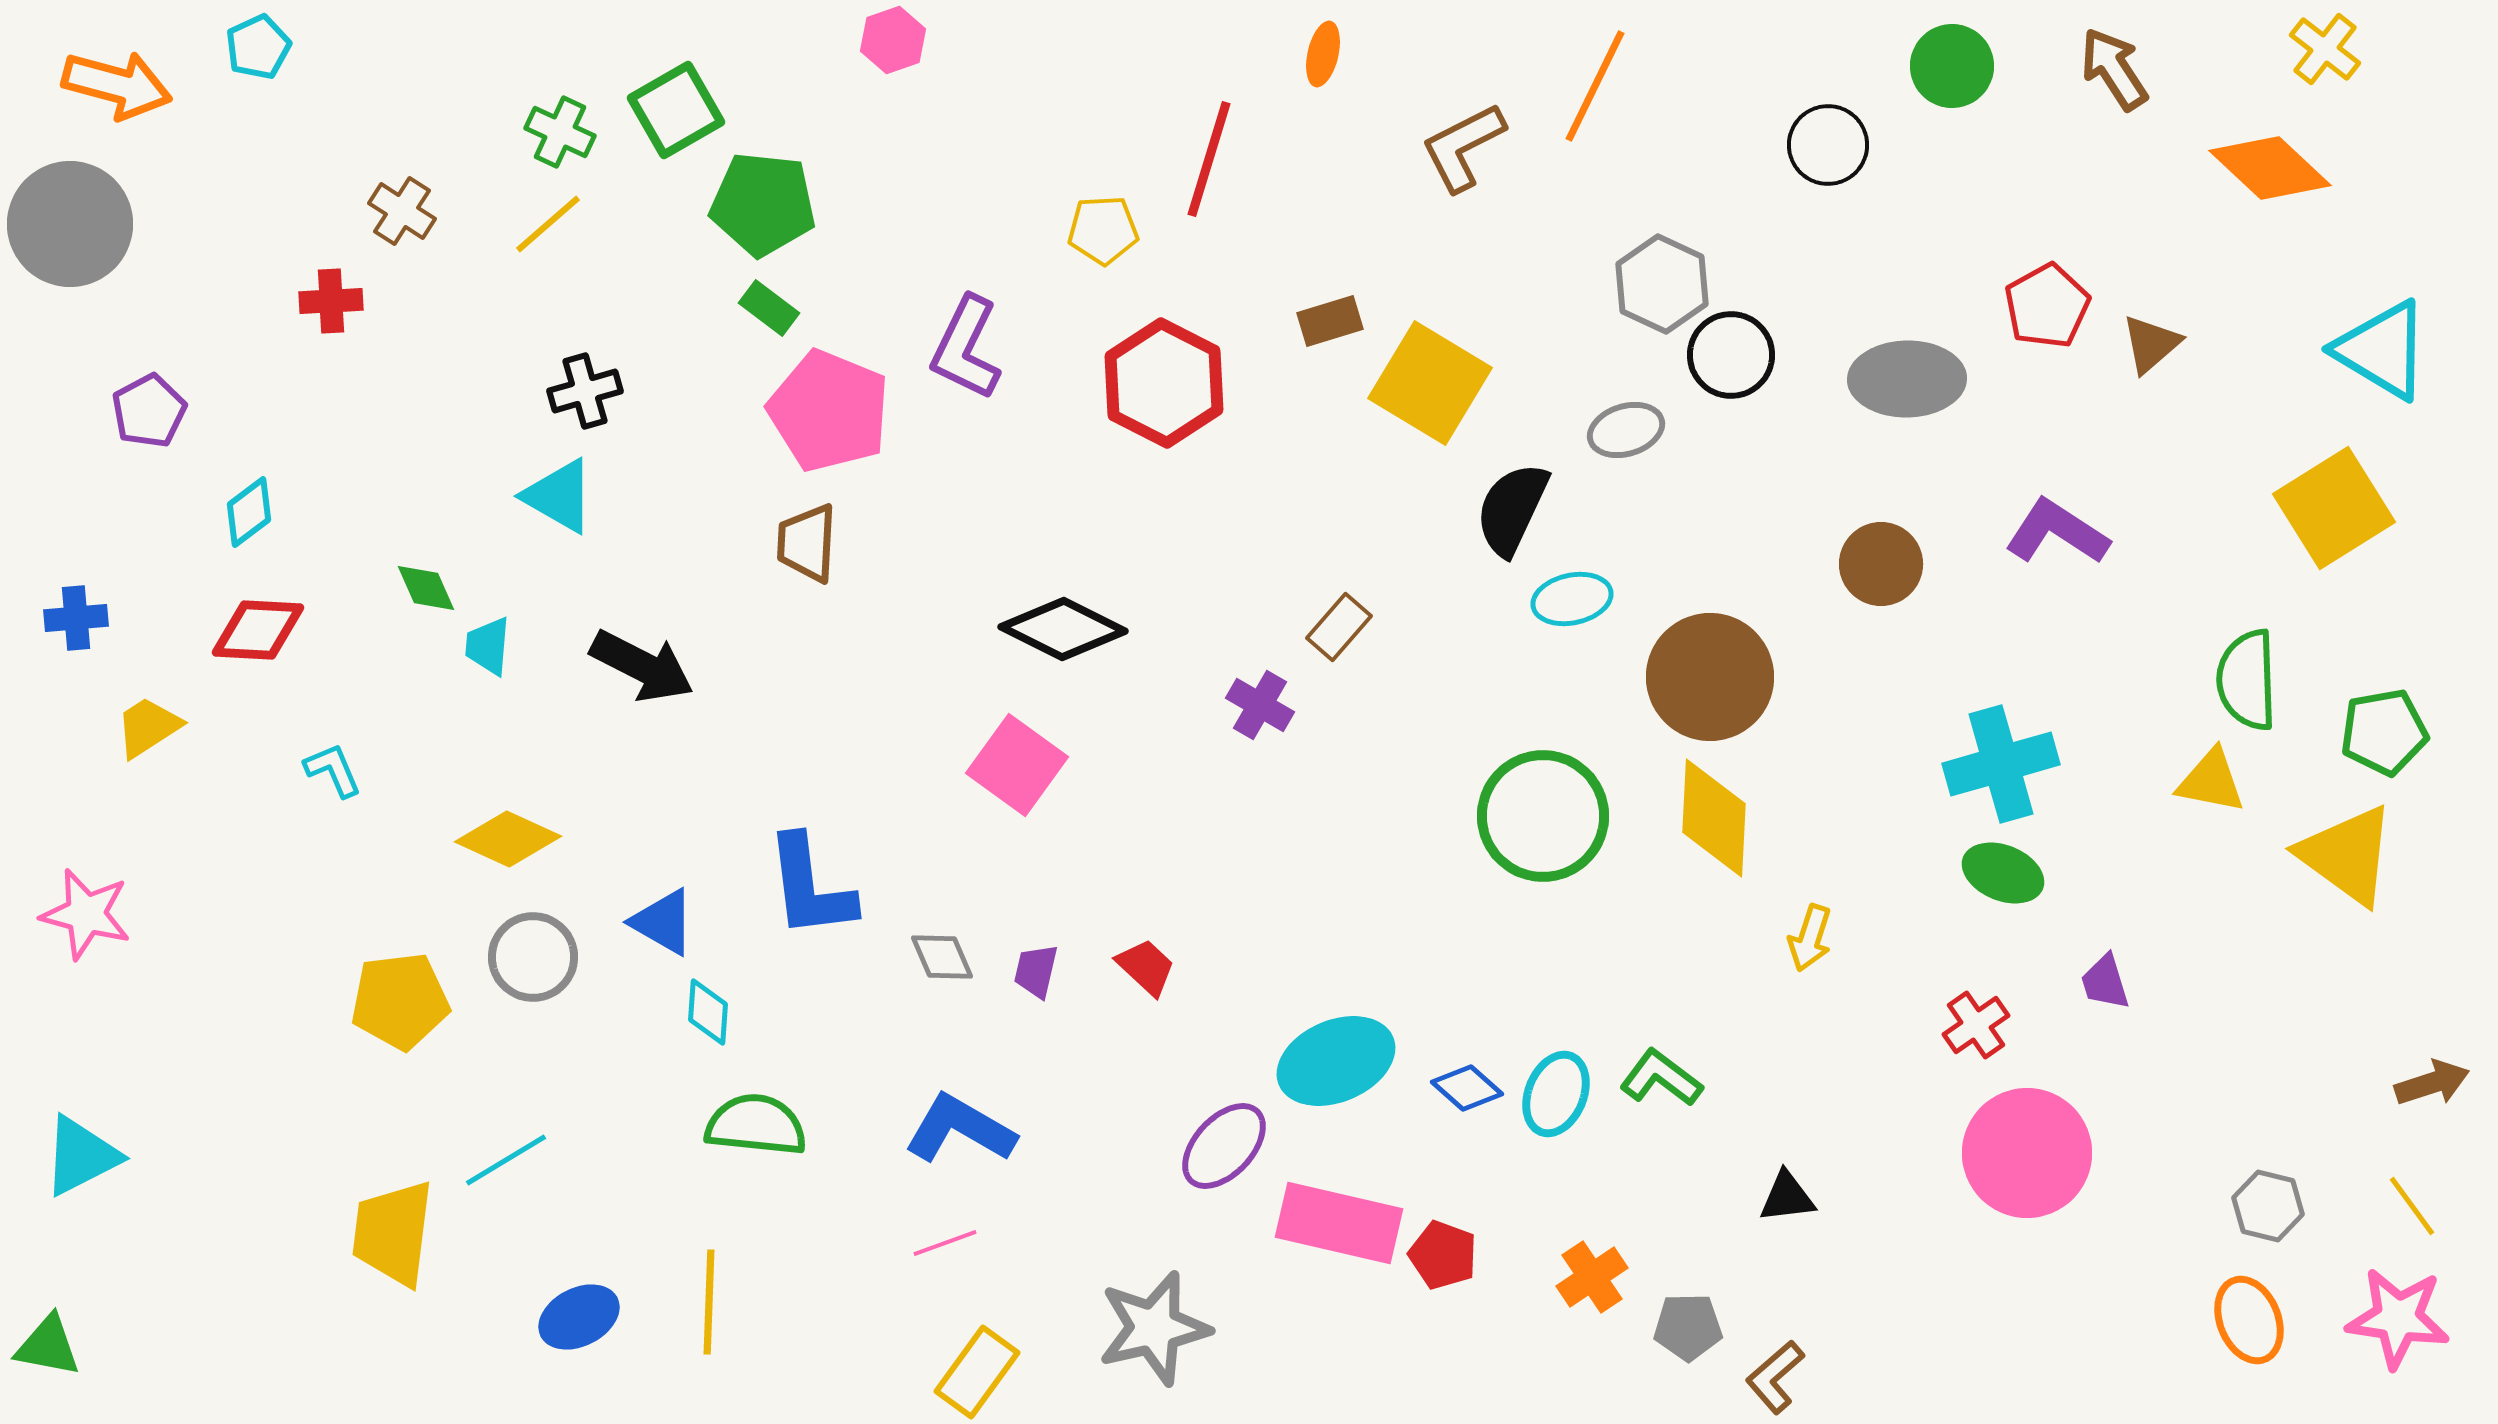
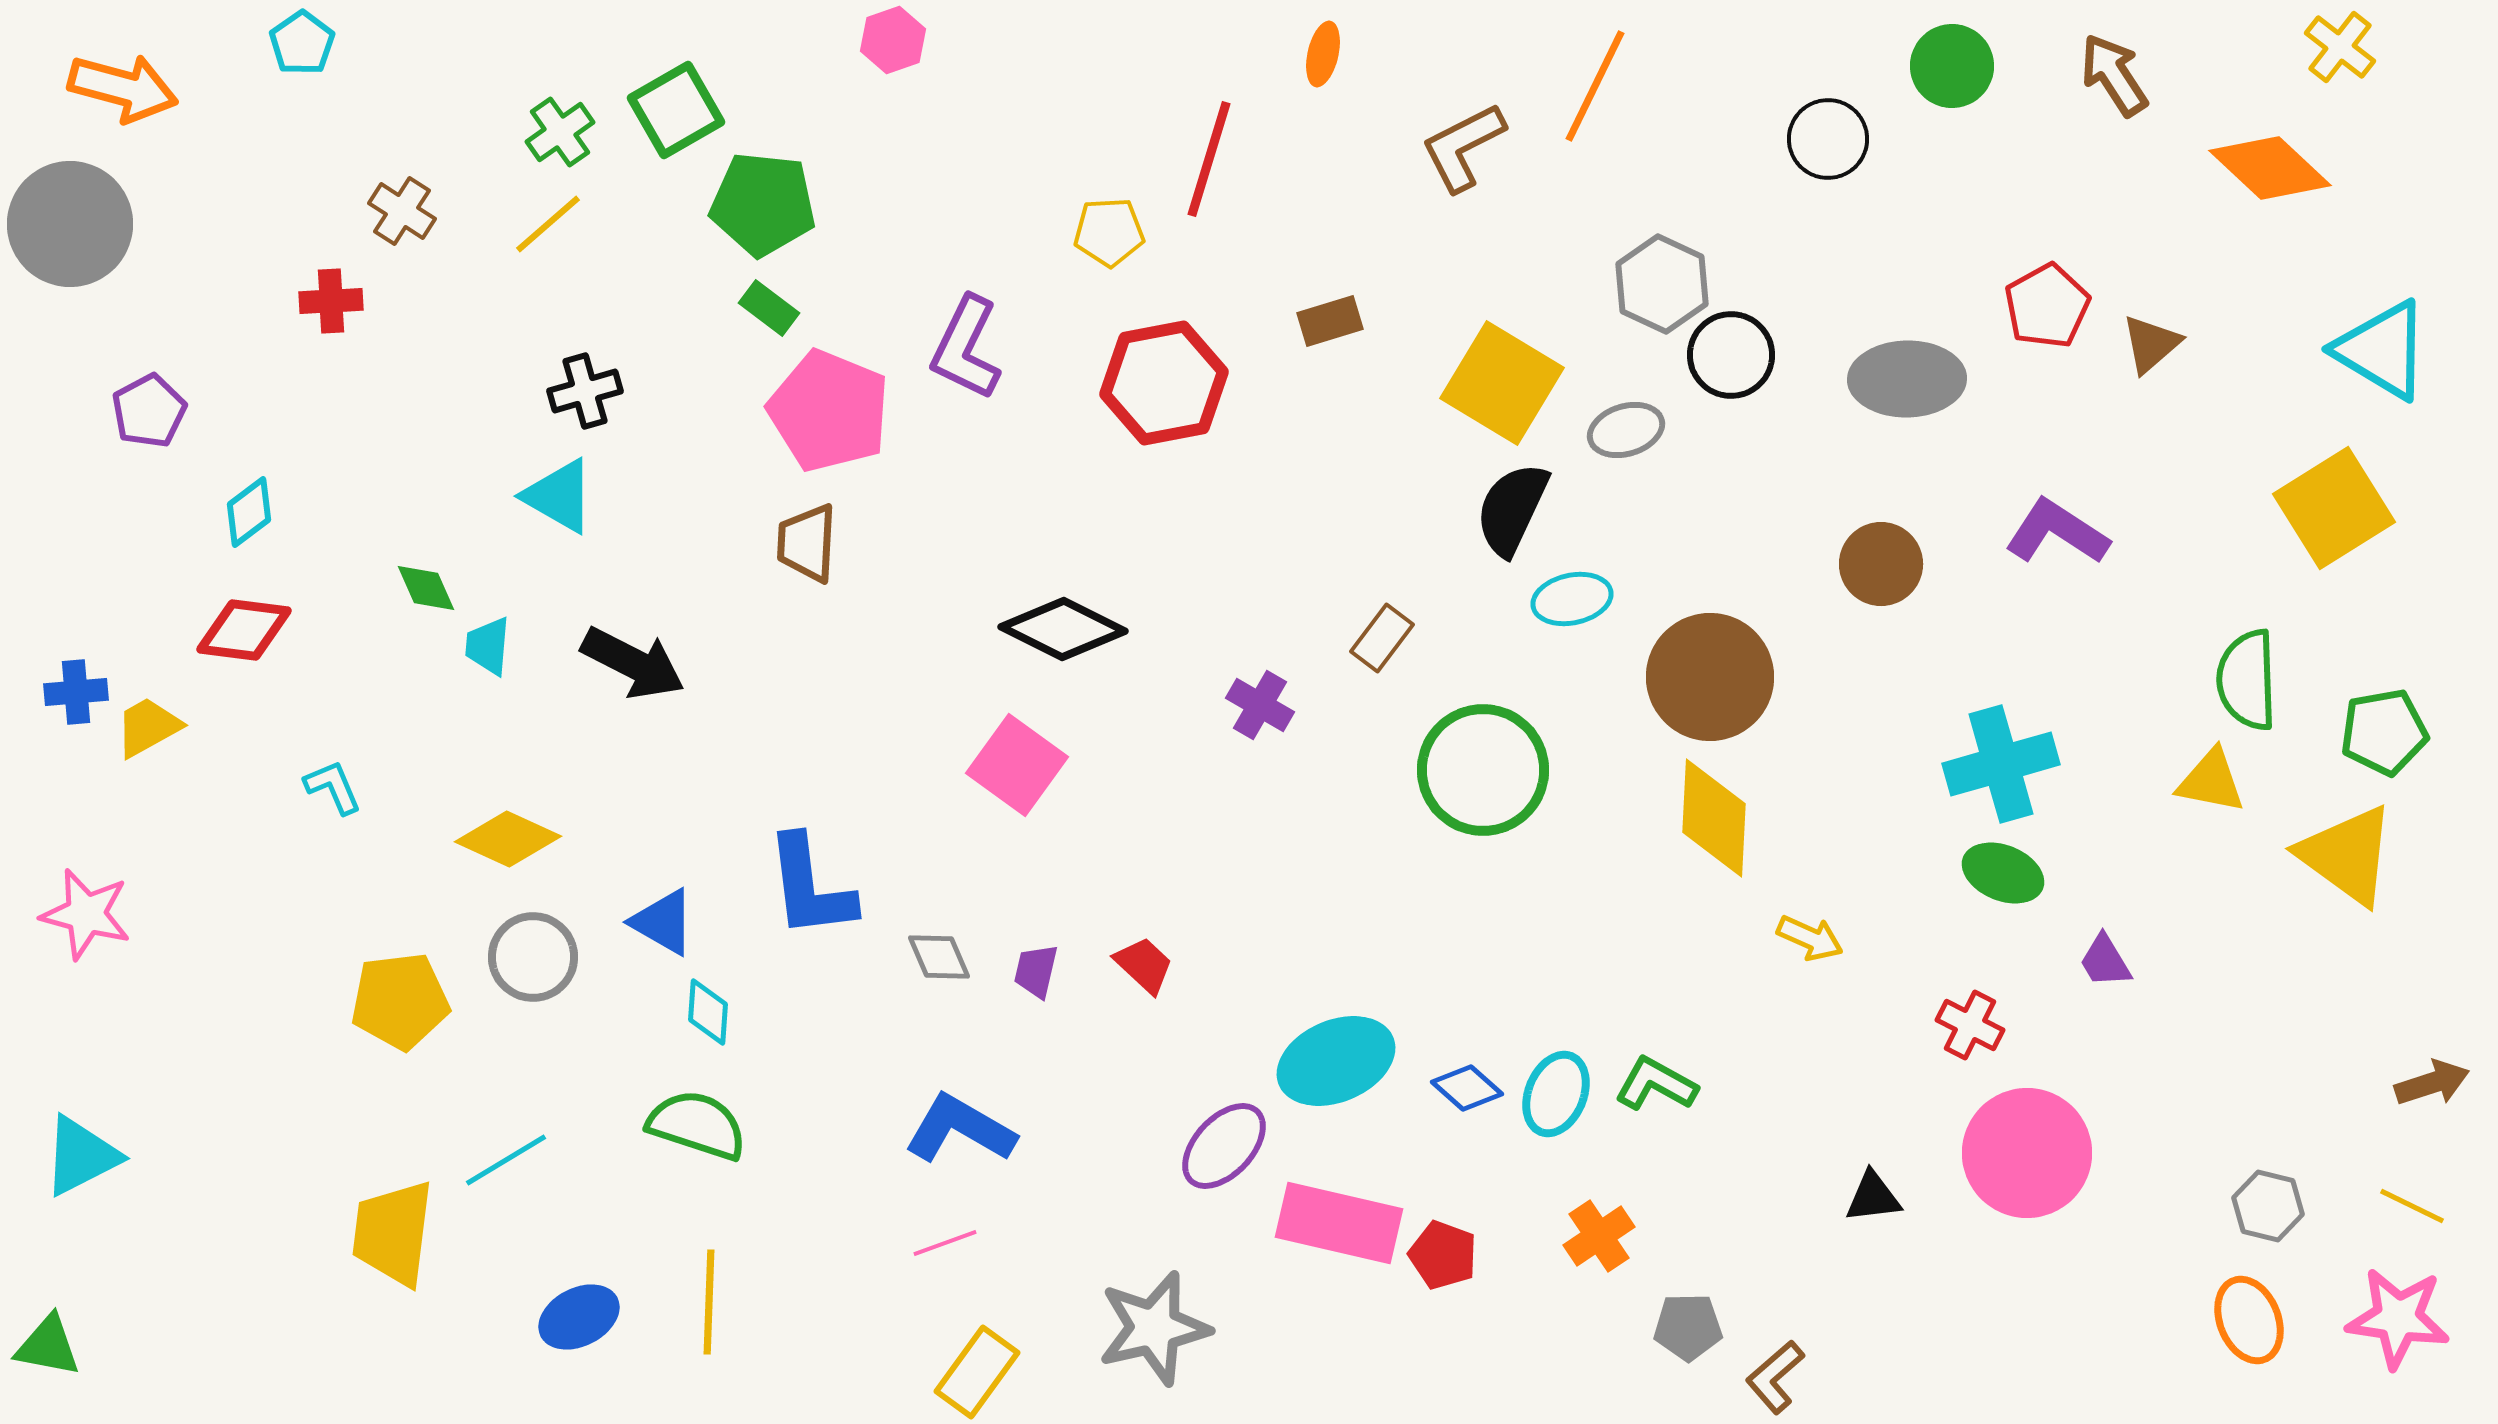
cyan pentagon at (258, 47): moved 44 px right, 4 px up; rotated 10 degrees counterclockwise
yellow cross at (2325, 49): moved 15 px right, 2 px up
brown arrow at (2114, 69): moved 6 px down
orange arrow at (117, 85): moved 6 px right, 3 px down
green cross at (560, 132): rotated 30 degrees clockwise
black circle at (1828, 145): moved 6 px up
yellow pentagon at (1103, 230): moved 6 px right, 2 px down
red hexagon at (1164, 383): rotated 22 degrees clockwise
yellow square at (1430, 383): moved 72 px right
blue cross at (76, 618): moved 74 px down
brown rectangle at (1339, 627): moved 43 px right, 11 px down; rotated 4 degrees counterclockwise
red diamond at (258, 630): moved 14 px left; rotated 4 degrees clockwise
black arrow at (642, 666): moved 9 px left, 3 px up
yellow trapezoid at (148, 727): rotated 4 degrees clockwise
cyan L-shape at (333, 770): moved 17 px down
green circle at (1543, 816): moved 60 px left, 46 px up
yellow arrow at (1810, 938): rotated 84 degrees counterclockwise
gray diamond at (942, 957): moved 3 px left
red trapezoid at (1146, 967): moved 2 px left, 2 px up
purple trapezoid at (2105, 982): moved 21 px up; rotated 14 degrees counterclockwise
red cross at (1976, 1025): moved 6 px left; rotated 28 degrees counterclockwise
green L-shape at (1661, 1078): moved 5 px left, 6 px down; rotated 8 degrees counterclockwise
green semicircle at (756, 1125): moved 59 px left; rotated 12 degrees clockwise
black triangle at (1787, 1197): moved 86 px right
yellow line at (2412, 1206): rotated 28 degrees counterclockwise
orange cross at (1592, 1277): moved 7 px right, 41 px up
